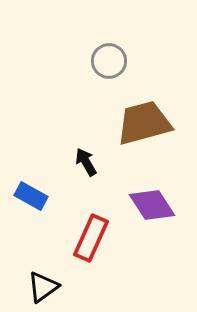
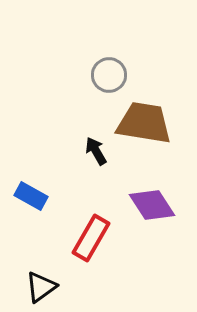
gray circle: moved 14 px down
brown trapezoid: rotated 24 degrees clockwise
black arrow: moved 10 px right, 11 px up
red rectangle: rotated 6 degrees clockwise
black triangle: moved 2 px left
